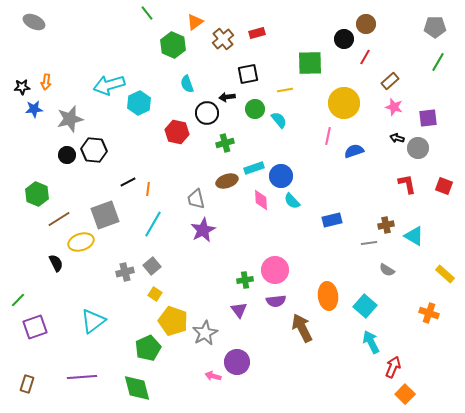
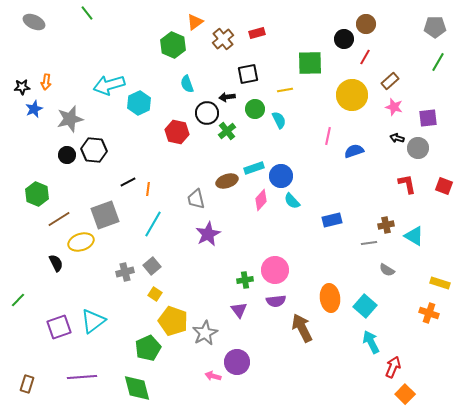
green line at (147, 13): moved 60 px left
yellow circle at (344, 103): moved 8 px right, 8 px up
blue star at (34, 109): rotated 18 degrees counterclockwise
cyan semicircle at (279, 120): rotated 12 degrees clockwise
green cross at (225, 143): moved 2 px right, 12 px up; rotated 24 degrees counterclockwise
pink diamond at (261, 200): rotated 45 degrees clockwise
purple star at (203, 230): moved 5 px right, 4 px down
yellow rectangle at (445, 274): moved 5 px left, 9 px down; rotated 24 degrees counterclockwise
orange ellipse at (328, 296): moved 2 px right, 2 px down
purple square at (35, 327): moved 24 px right
